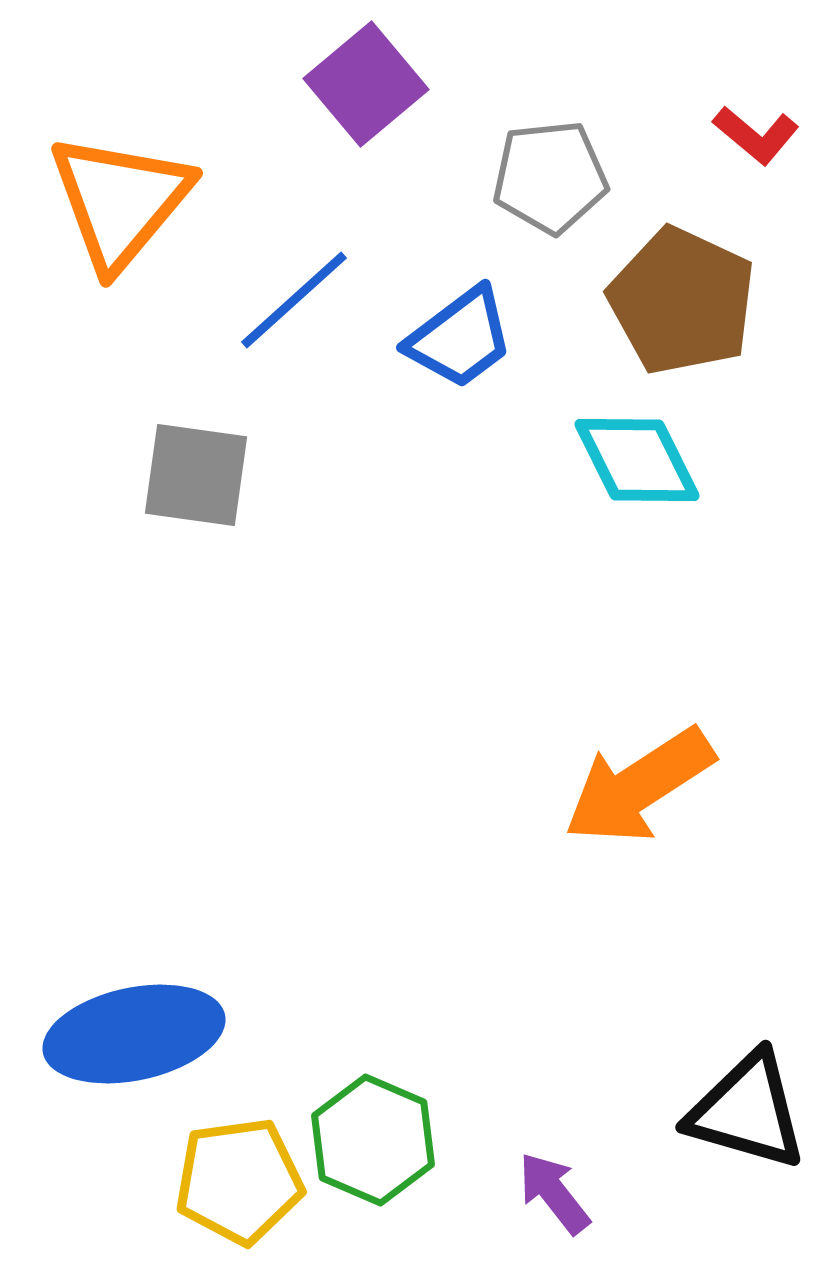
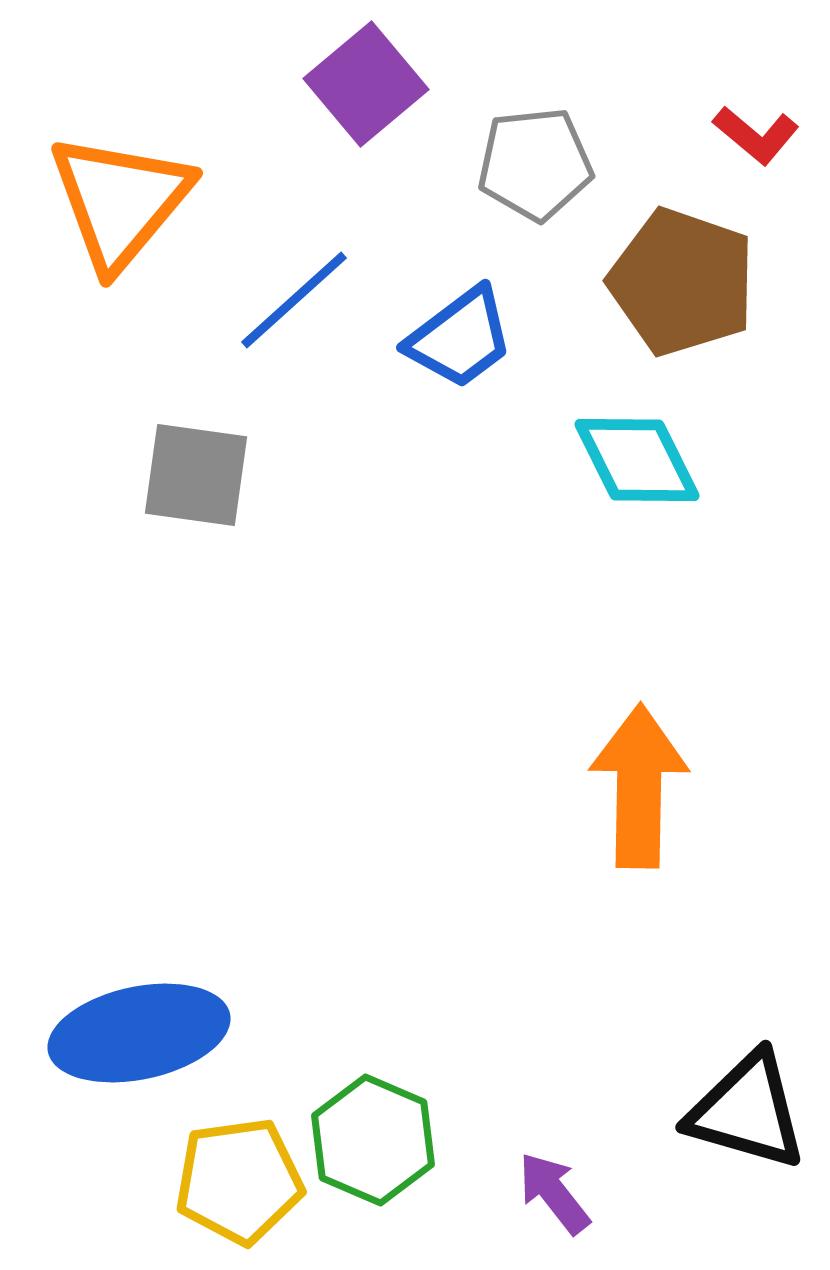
gray pentagon: moved 15 px left, 13 px up
brown pentagon: moved 19 px up; rotated 6 degrees counterclockwise
orange arrow: rotated 124 degrees clockwise
blue ellipse: moved 5 px right, 1 px up
